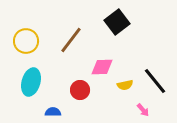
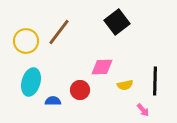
brown line: moved 12 px left, 8 px up
black line: rotated 40 degrees clockwise
blue semicircle: moved 11 px up
